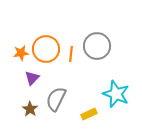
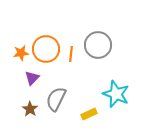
gray circle: moved 1 px right, 1 px up
